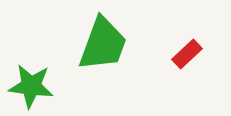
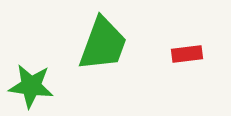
red rectangle: rotated 36 degrees clockwise
